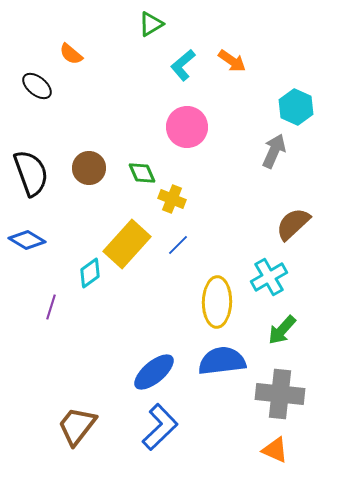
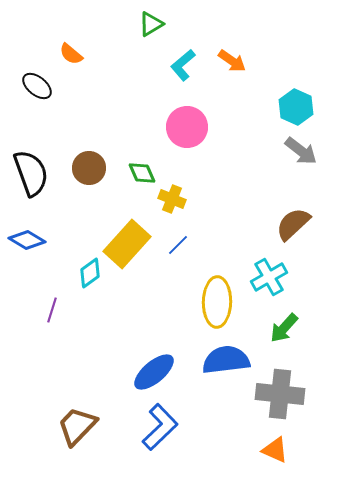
gray arrow: moved 27 px right; rotated 104 degrees clockwise
purple line: moved 1 px right, 3 px down
green arrow: moved 2 px right, 2 px up
blue semicircle: moved 4 px right, 1 px up
brown trapezoid: rotated 6 degrees clockwise
